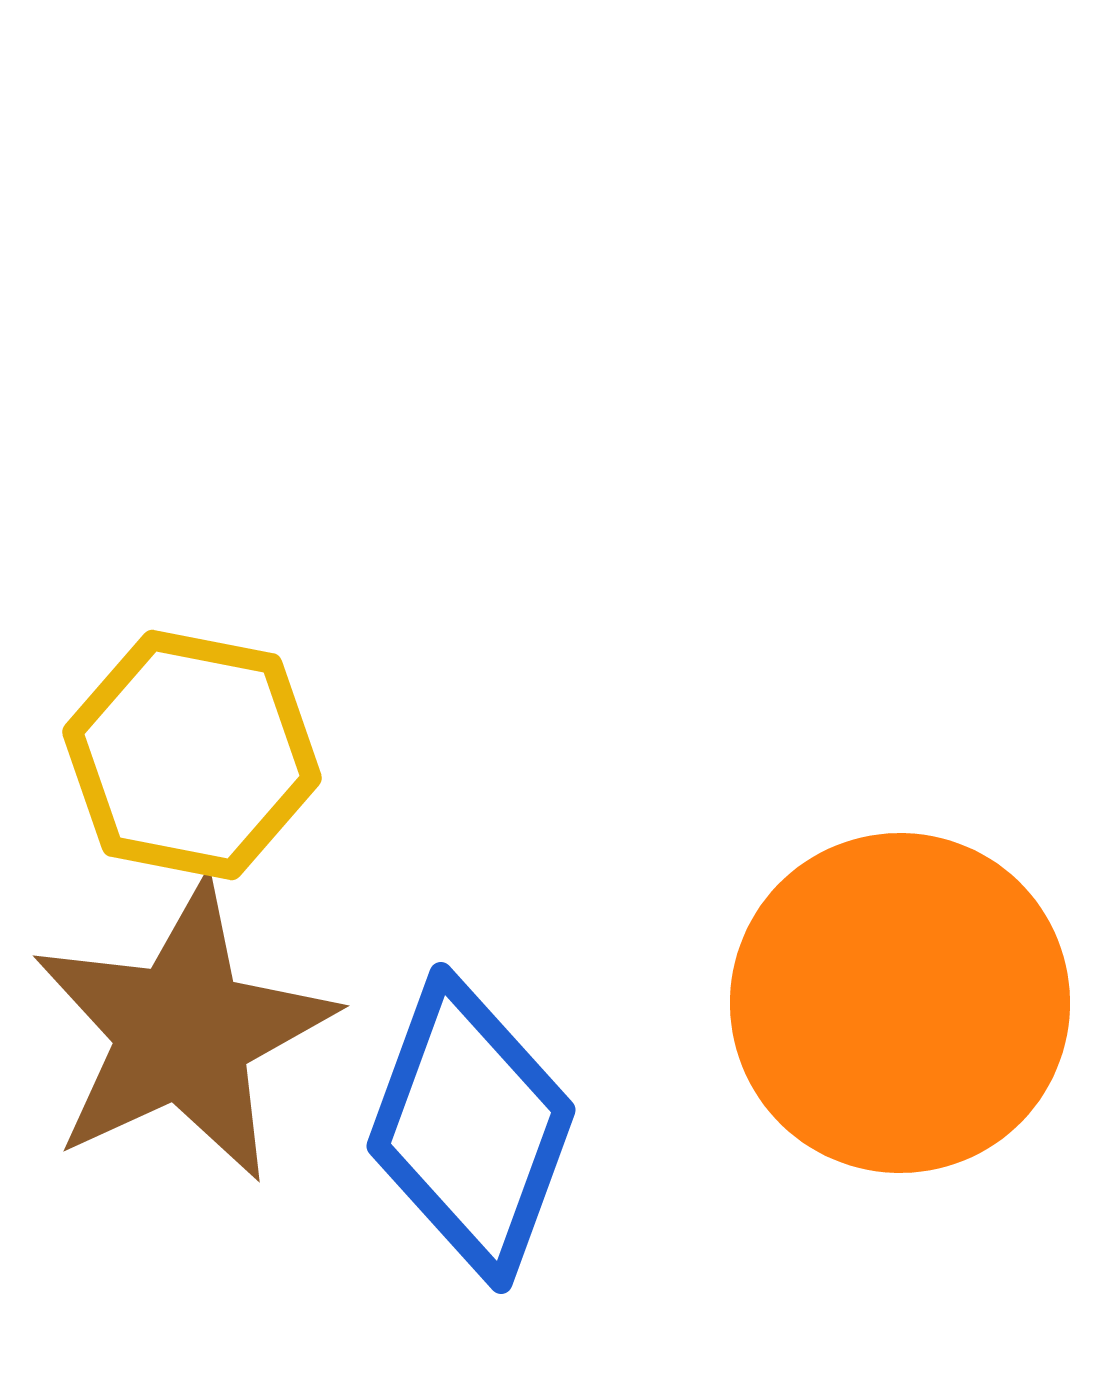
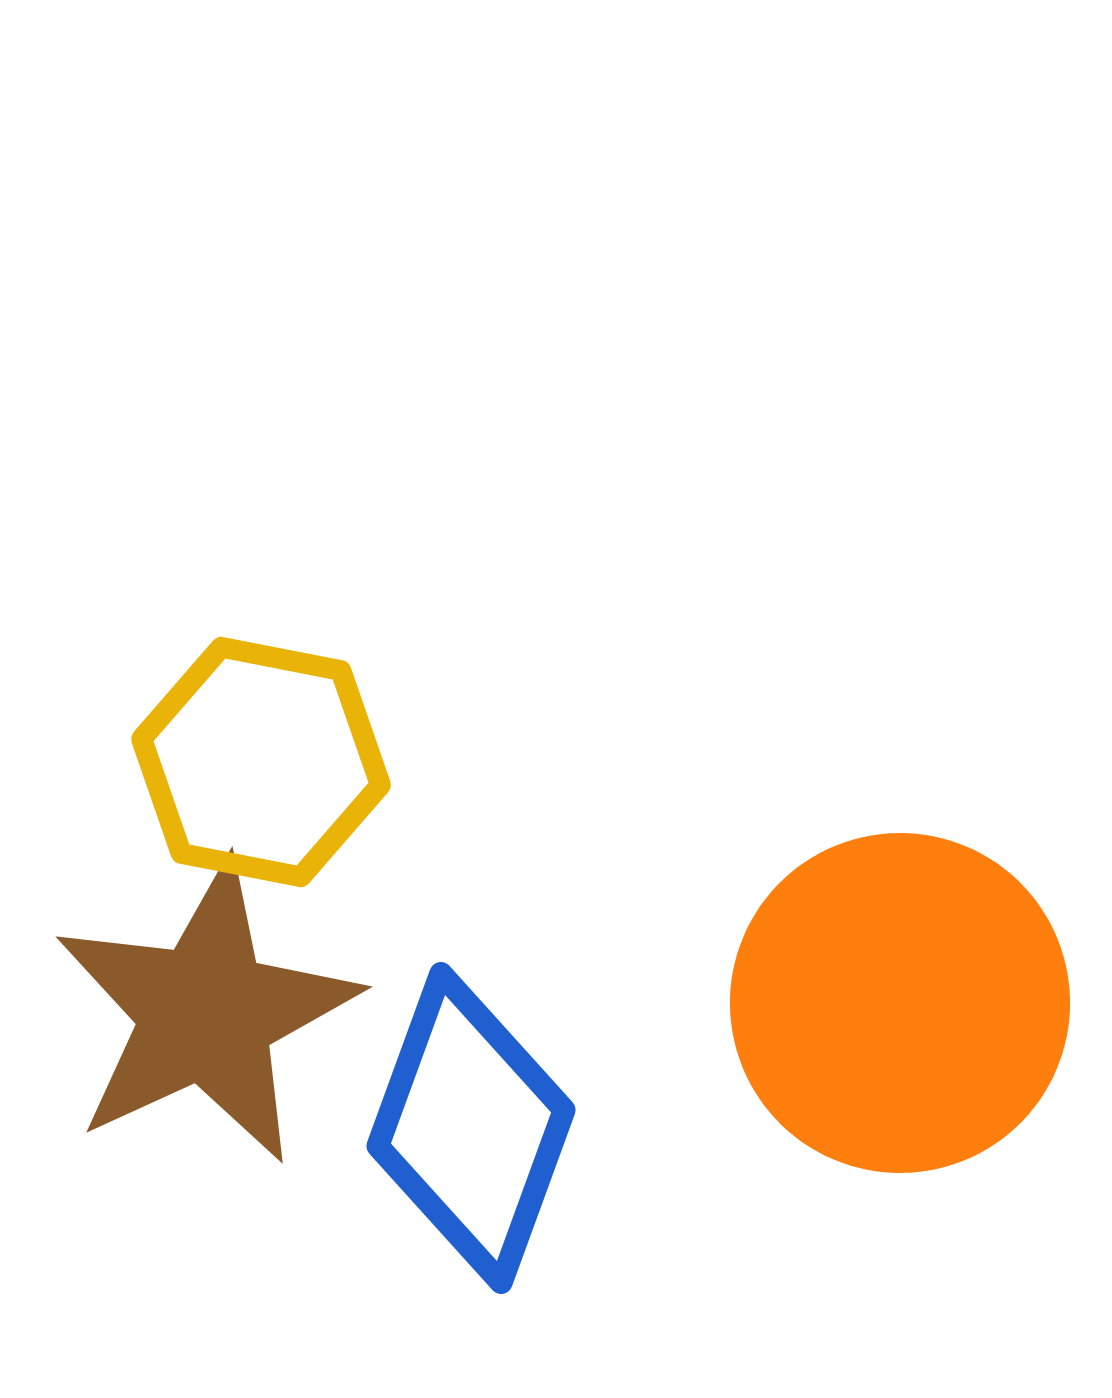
yellow hexagon: moved 69 px right, 7 px down
brown star: moved 23 px right, 19 px up
